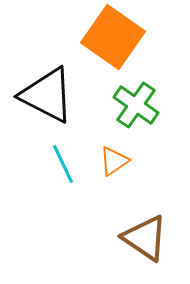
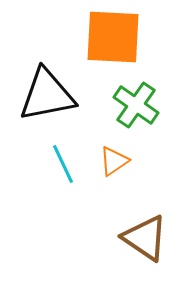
orange square: rotated 32 degrees counterclockwise
black triangle: rotated 38 degrees counterclockwise
